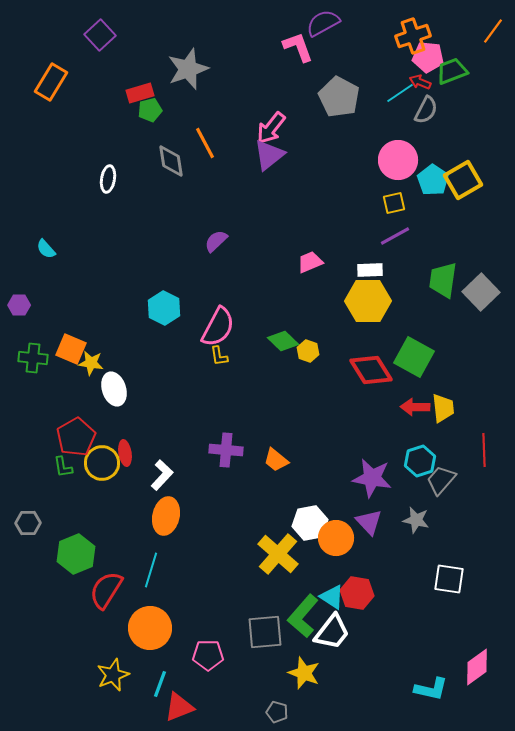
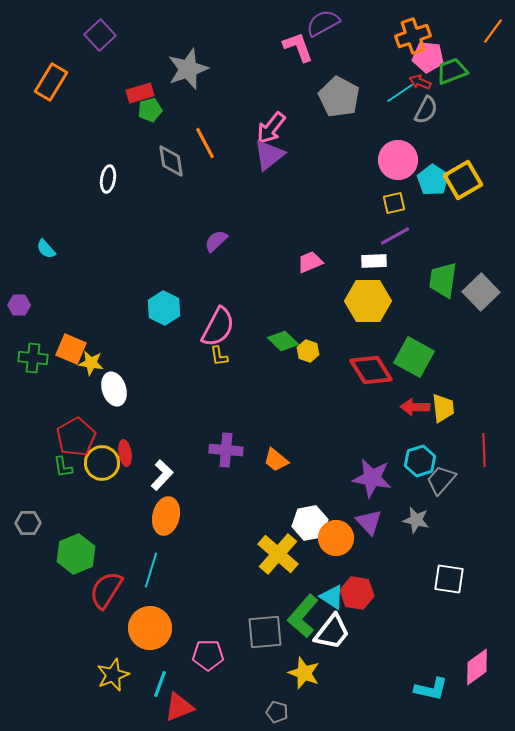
white rectangle at (370, 270): moved 4 px right, 9 px up
